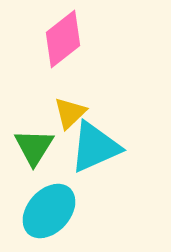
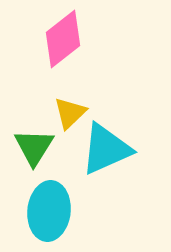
cyan triangle: moved 11 px right, 2 px down
cyan ellipse: rotated 36 degrees counterclockwise
